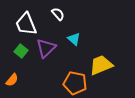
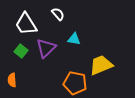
white trapezoid: rotated 10 degrees counterclockwise
cyan triangle: rotated 32 degrees counterclockwise
orange semicircle: rotated 136 degrees clockwise
